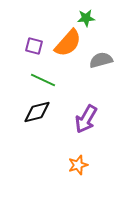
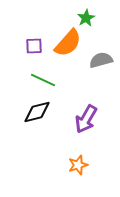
green star: rotated 24 degrees counterclockwise
purple square: rotated 18 degrees counterclockwise
